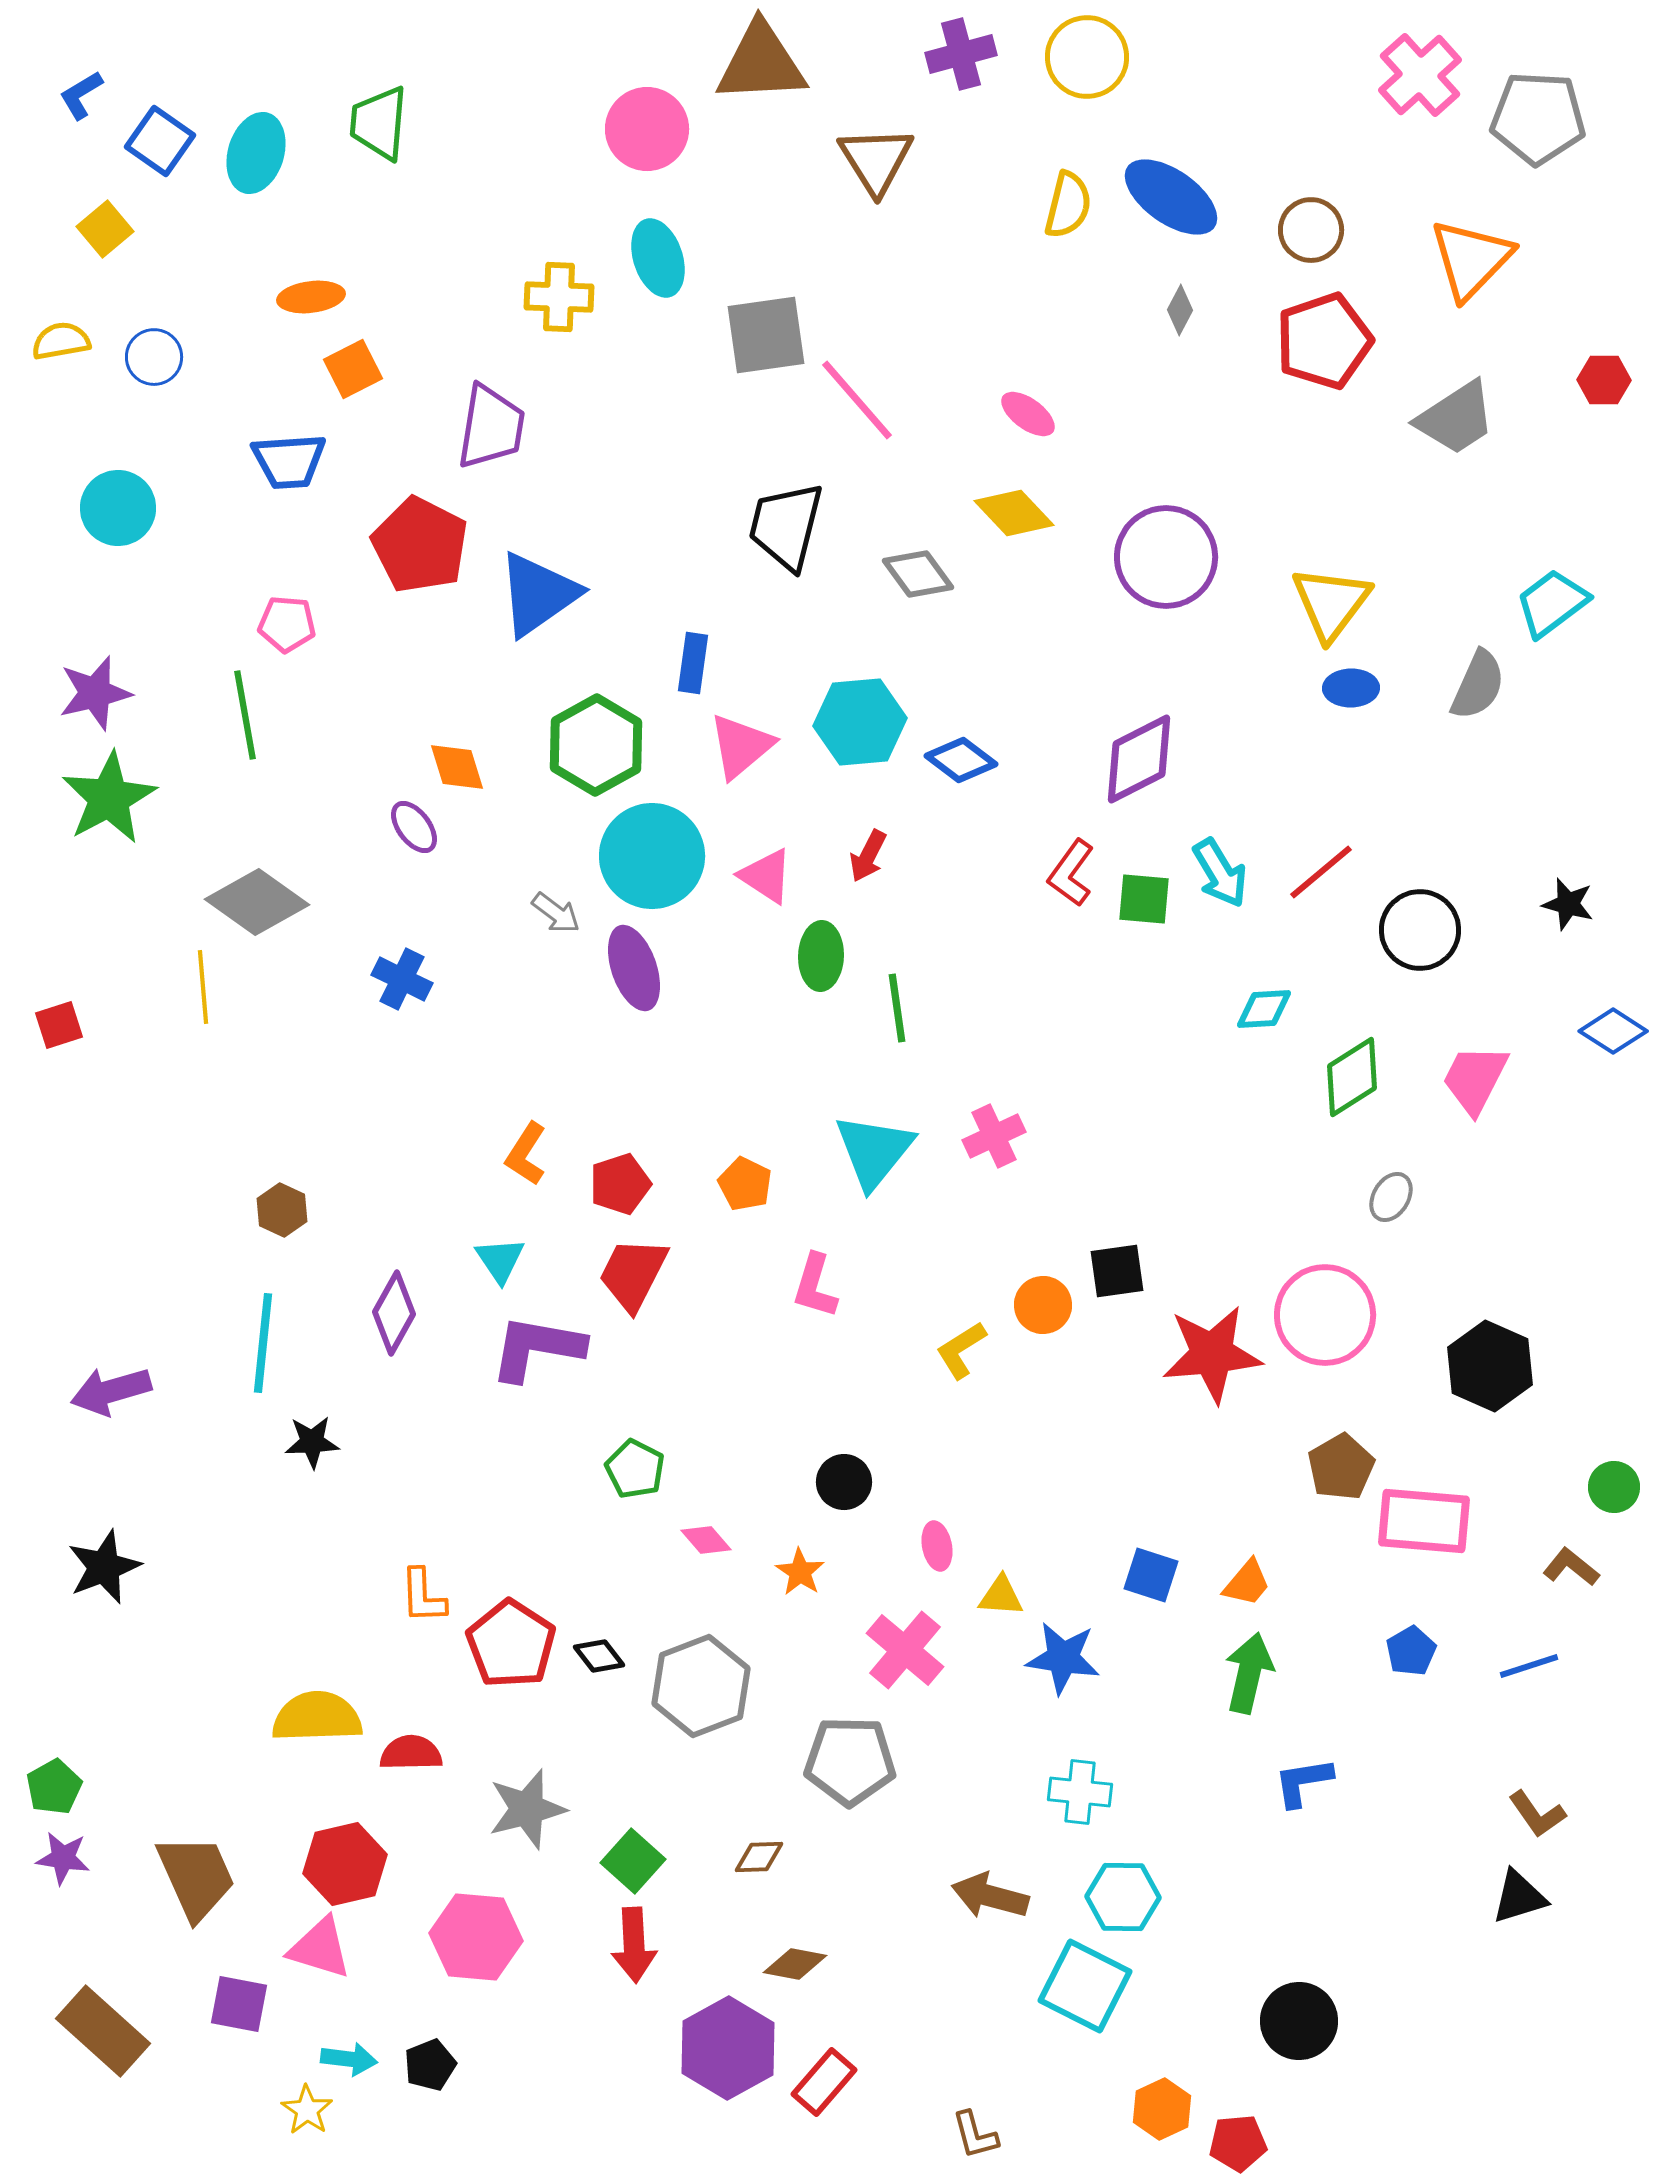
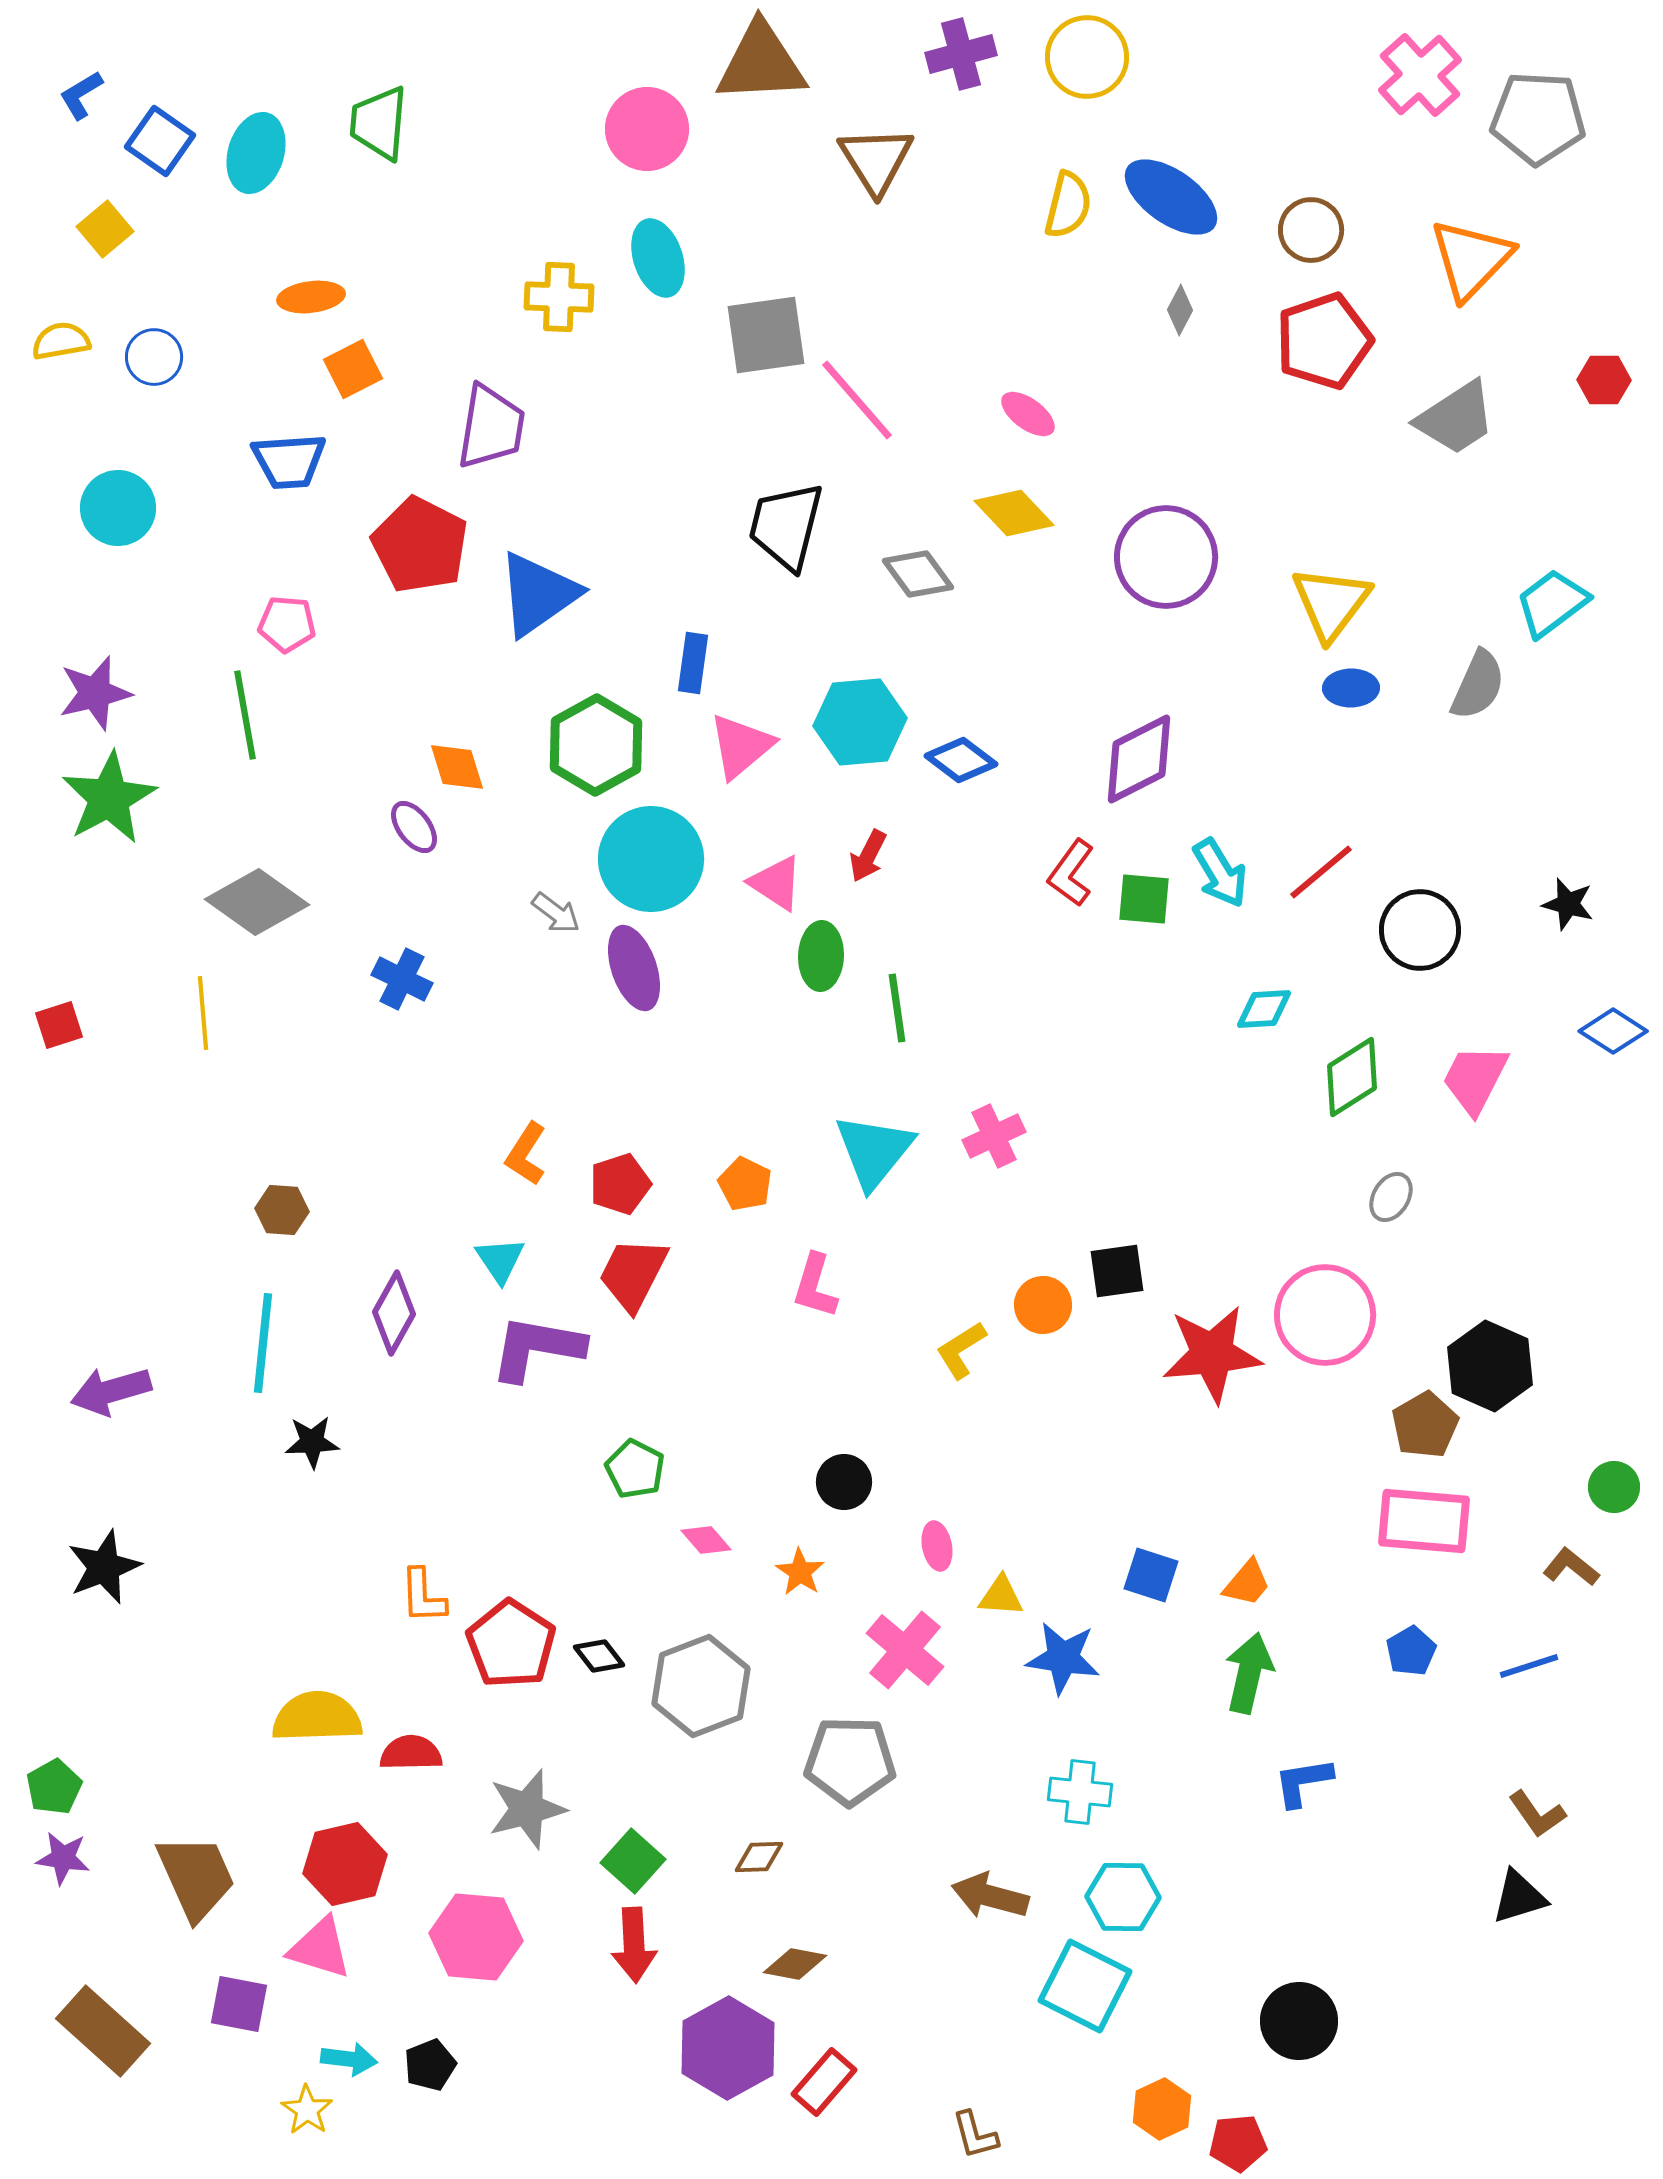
cyan circle at (652, 856): moved 1 px left, 3 px down
pink triangle at (766, 876): moved 10 px right, 7 px down
yellow line at (203, 987): moved 26 px down
brown hexagon at (282, 1210): rotated 21 degrees counterclockwise
brown pentagon at (1341, 1467): moved 84 px right, 42 px up
